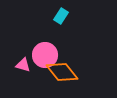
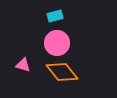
cyan rectangle: moved 6 px left; rotated 42 degrees clockwise
pink circle: moved 12 px right, 12 px up
